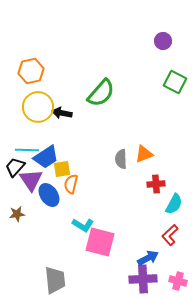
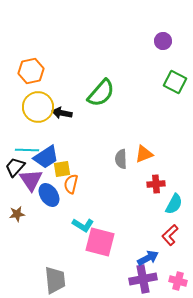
purple cross: rotated 8 degrees counterclockwise
